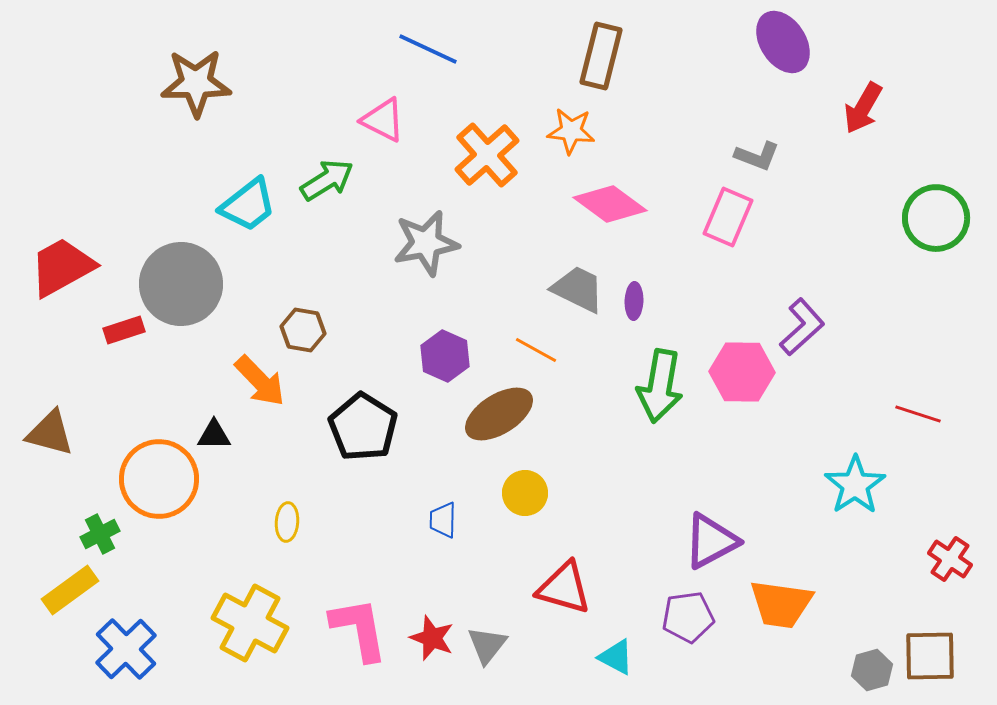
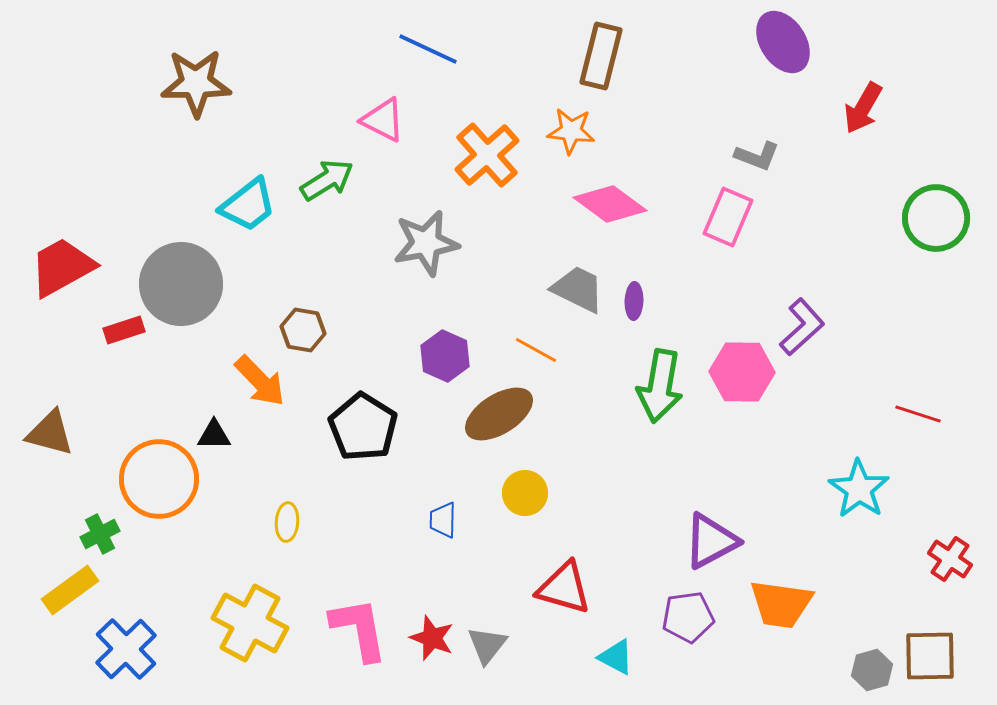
cyan star at (855, 485): moved 4 px right, 4 px down; rotated 4 degrees counterclockwise
